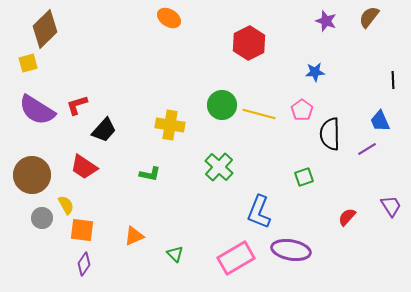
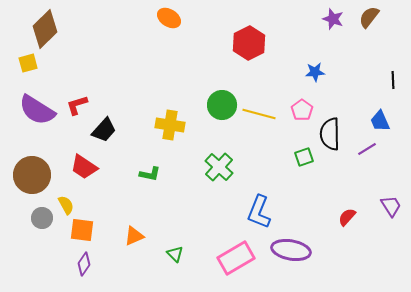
purple star: moved 7 px right, 2 px up
green square: moved 20 px up
